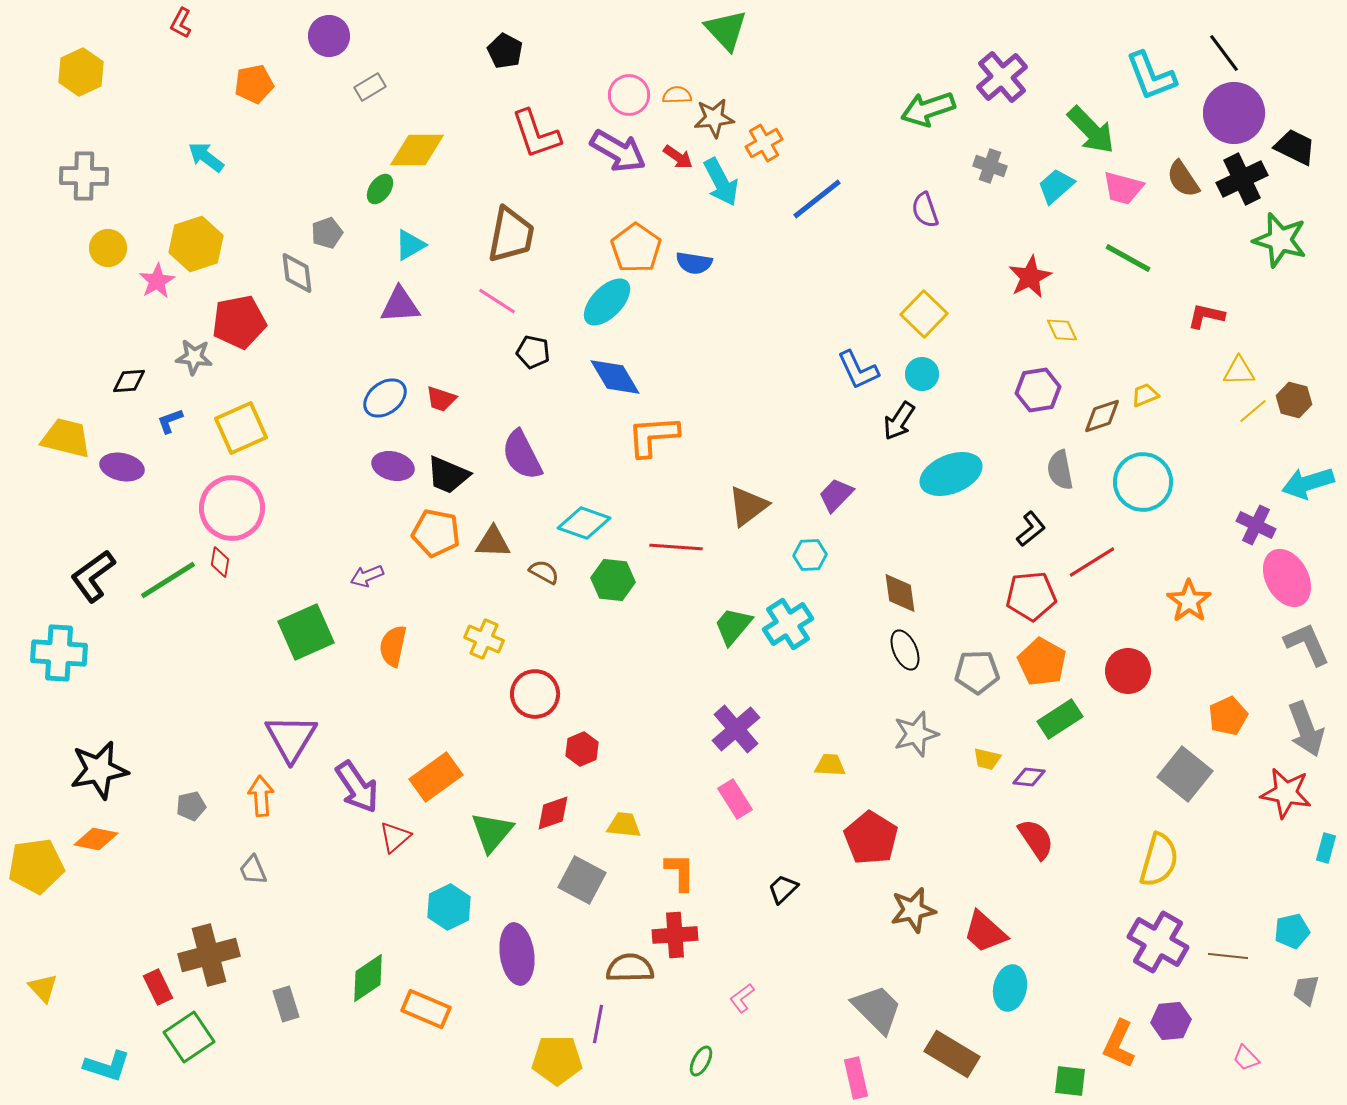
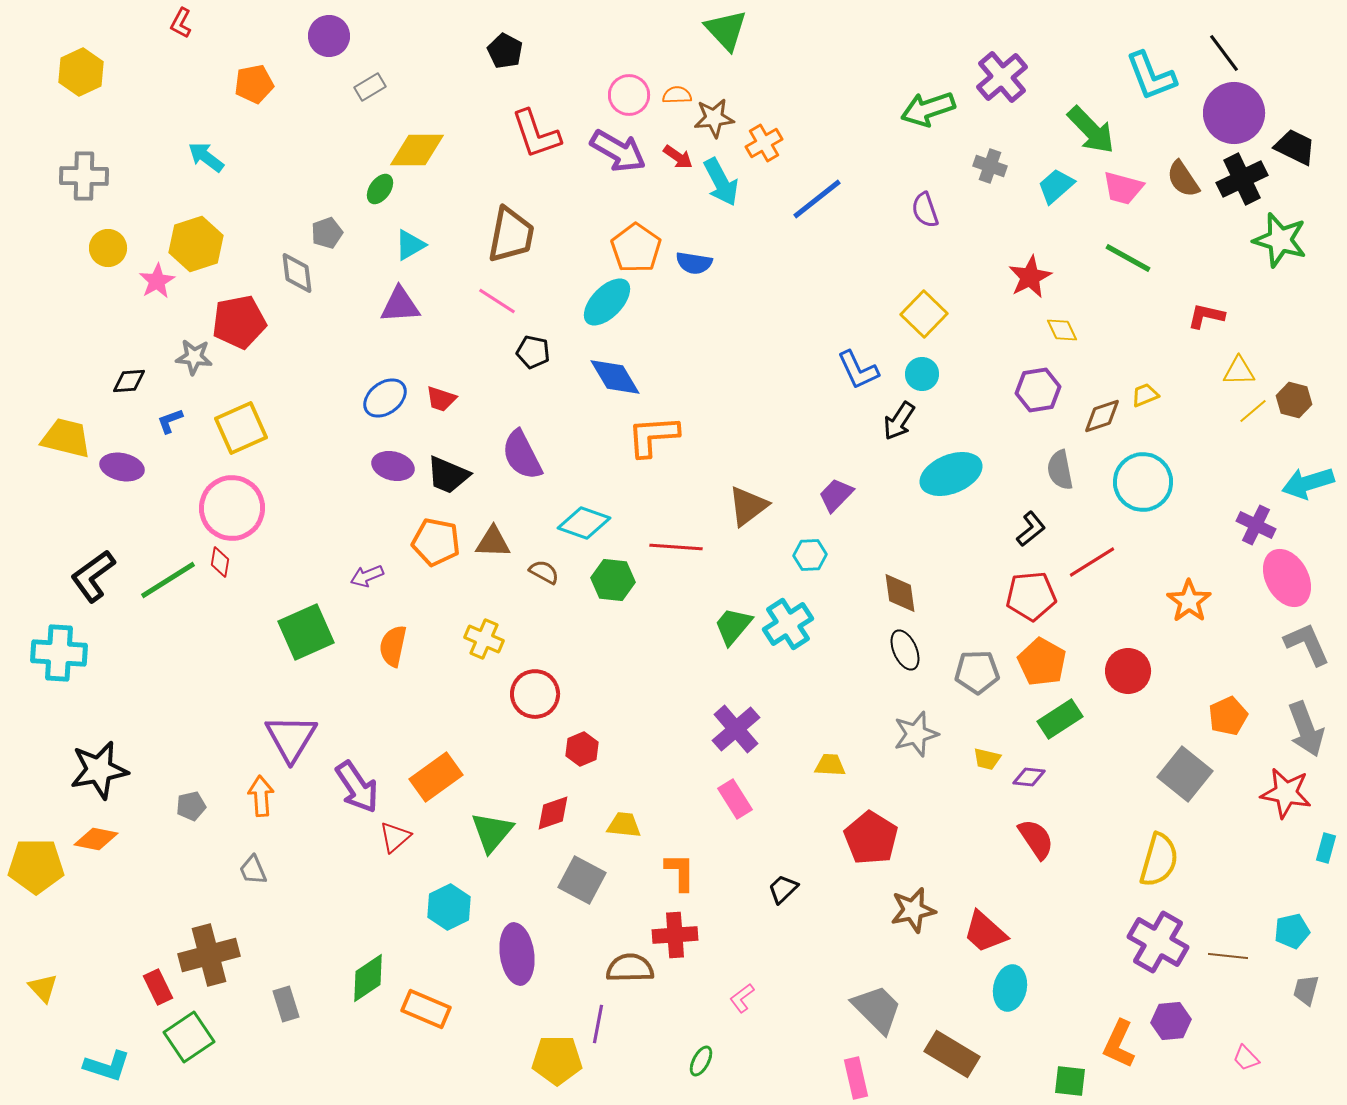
orange pentagon at (436, 533): moved 9 px down
yellow pentagon at (36, 866): rotated 8 degrees clockwise
